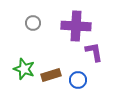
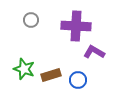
gray circle: moved 2 px left, 3 px up
purple L-shape: rotated 50 degrees counterclockwise
